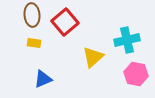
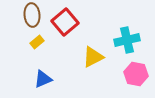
yellow rectangle: moved 3 px right, 1 px up; rotated 48 degrees counterclockwise
yellow triangle: rotated 15 degrees clockwise
